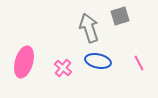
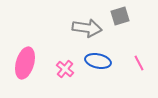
gray arrow: moved 2 px left; rotated 116 degrees clockwise
pink ellipse: moved 1 px right, 1 px down
pink cross: moved 2 px right, 1 px down
